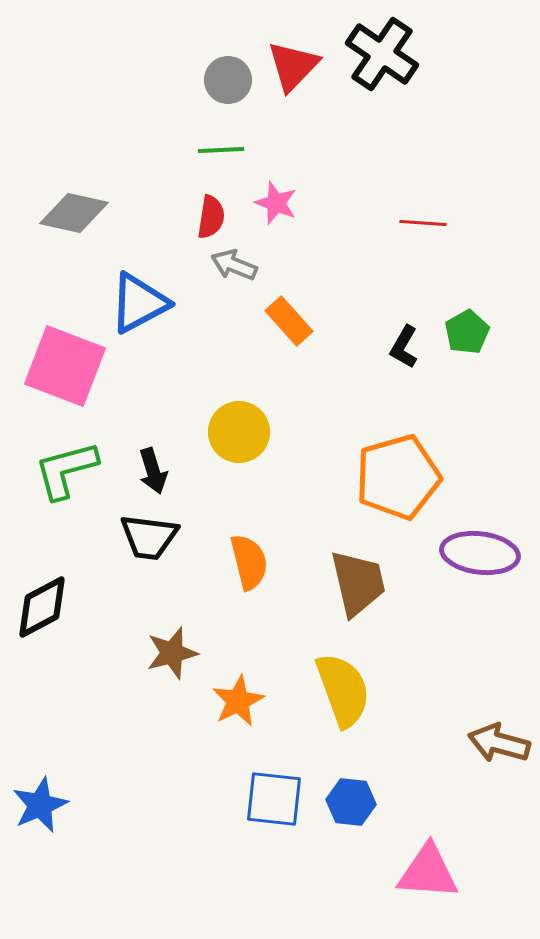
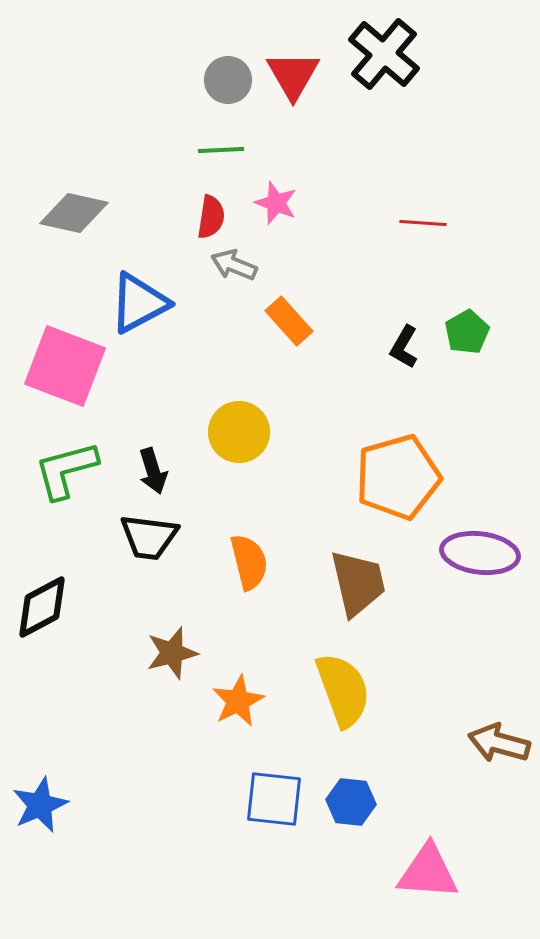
black cross: moved 2 px right; rotated 6 degrees clockwise
red triangle: moved 9 px down; rotated 14 degrees counterclockwise
